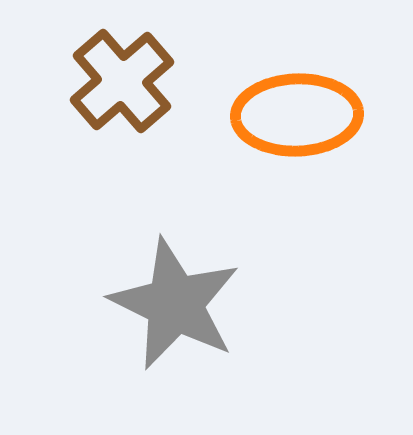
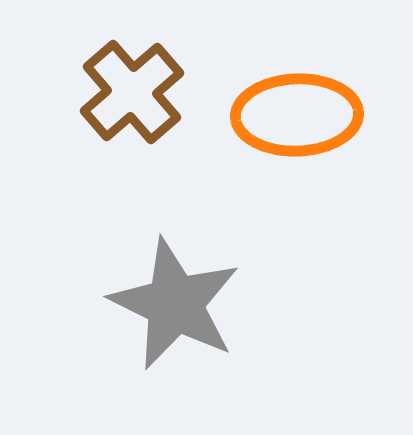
brown cross: moved 10 px right, 11 px down
